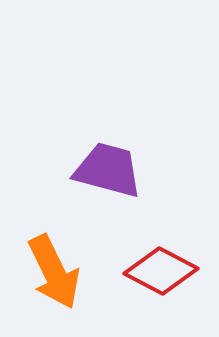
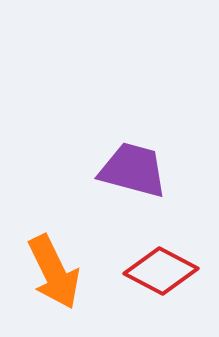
purple trapezoid: moved 25 px right
